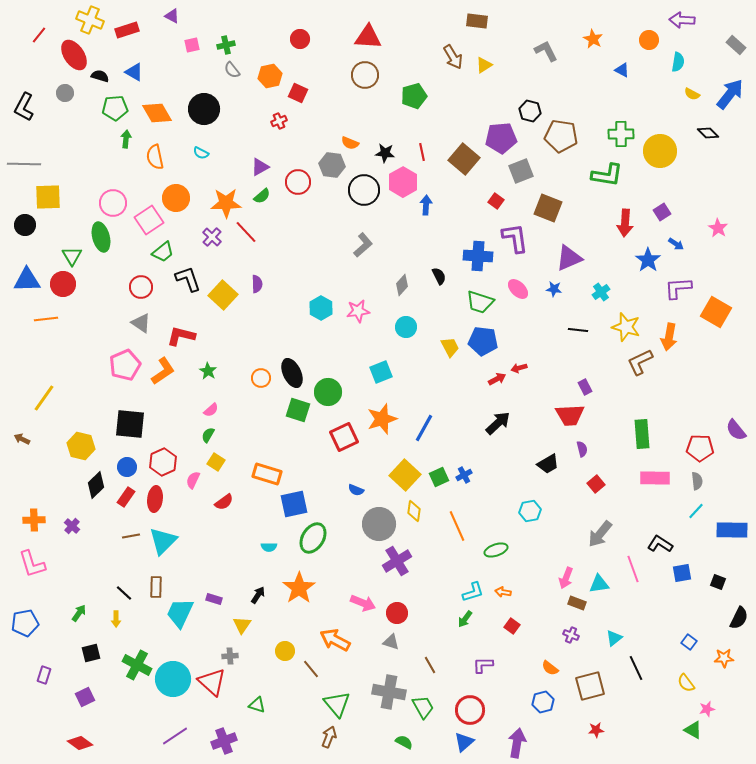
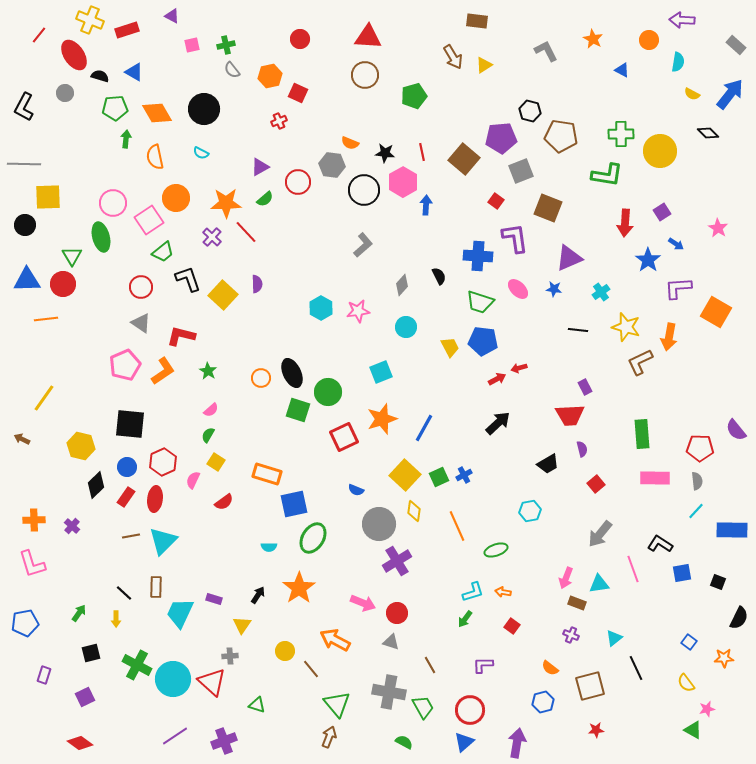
green semicircle at (262, 196): moved 3 px right, 3 px down
